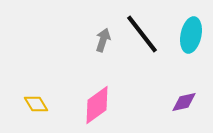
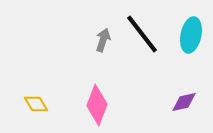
pink diamond: rotated 33 degrees counterclockwise
